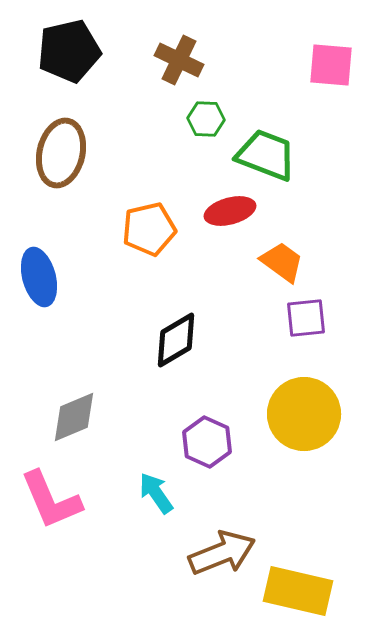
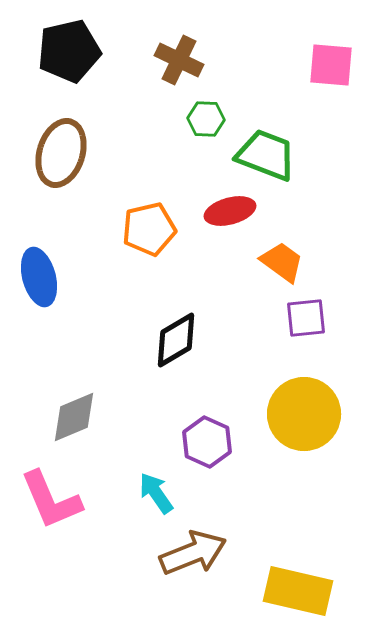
brown ellipse: rotated 4 degrees clockwise
brown arrow: moved 29 px left
